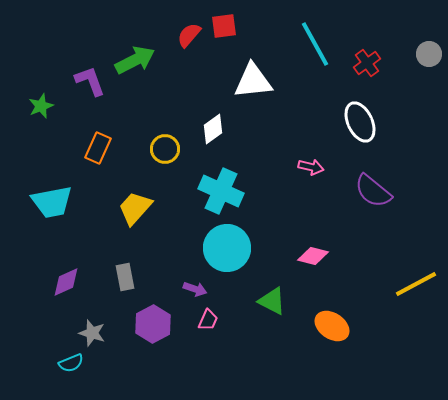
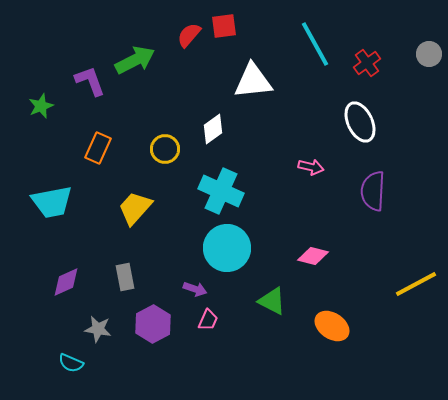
purple semicircle: rotated 54 degrees clockwise
gray star: moved 6 px right, 4 px up; rotated 8 degrees counterclockwise
cyan semicircle: rotated 45 degrees clockwise
